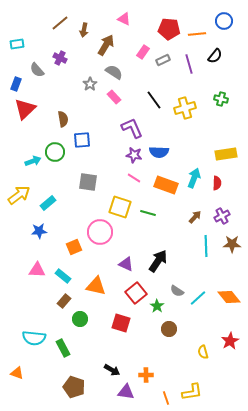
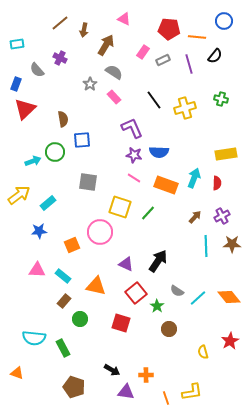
orange line at (197, 34): moved 3 px down; rotated 12 degrees clockwise
green line at (148, 213): rotated 63 degrees counterclockwise
orange square at (74, 247): moved 2 px left, 2 px up
